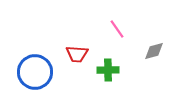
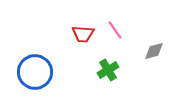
pink line: moved 2 px left, 1 px down
red trapezoid: moved 6 px right, 20 px up
green cross: rotated 30 degrees counterclockwise
